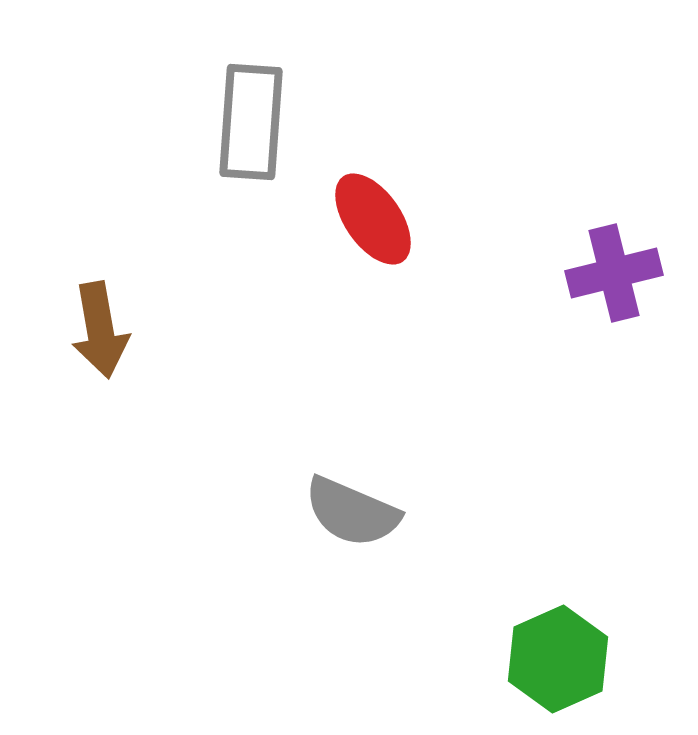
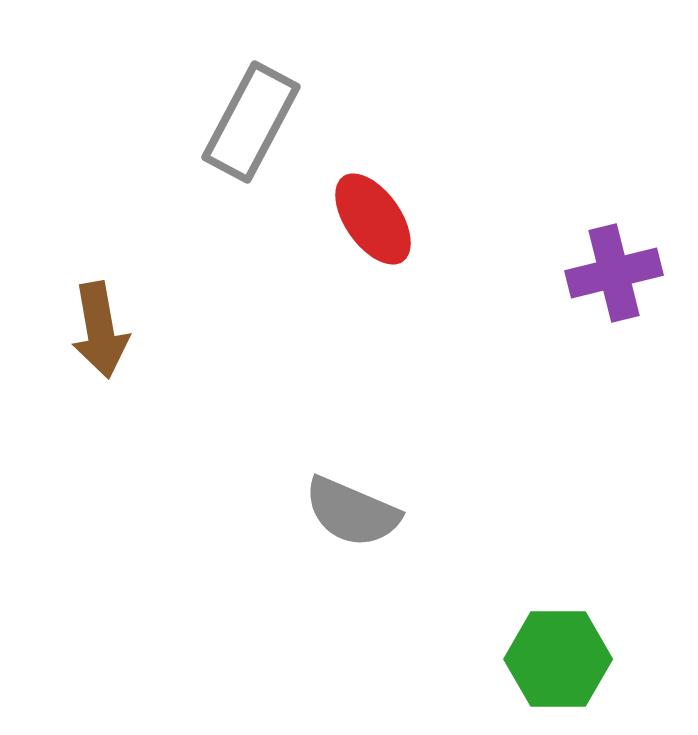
gray rectangle: rotated 24 degrees clockwise
green hexagon: rotated 24 degrees clockwise
